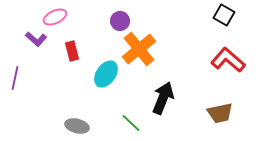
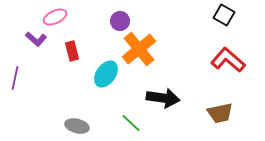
black arrow: rotated 76 degrees clockwise
